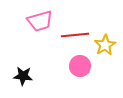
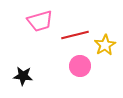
red line: rotated 8 degrees counterclockwise
